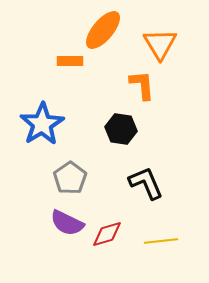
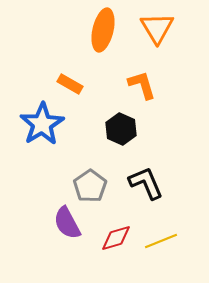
orange ellipse: rotated 27 degrees counterclockwise
orange triangle: moved 3 px left, 16 px up
orange rectangle: moved 23 px down; rotated 30 degrees clockwise
orange L-shape: rotated 12 degrees counterclockwise
black hexagon: rotated 16 degrees clockwise
gray pentagon: moved 20 px right, 8 px down
purple semicircle: rotated 36 degrees clockwise
red diamond: moved 9 px right, 4 px down
yellow line: rotated 16 degrees counterclockwise
